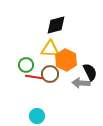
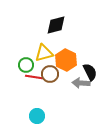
yellow triangle: moved 6 px left, 4 px down; rotated 18 degrees counterclockwise
